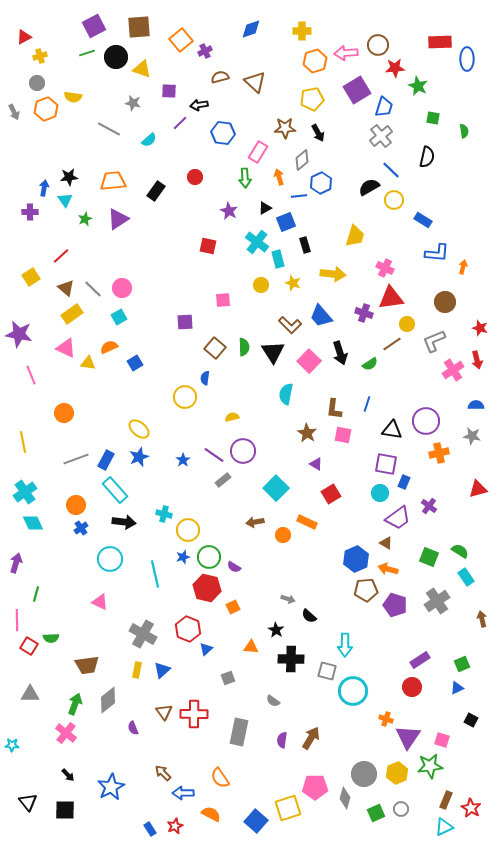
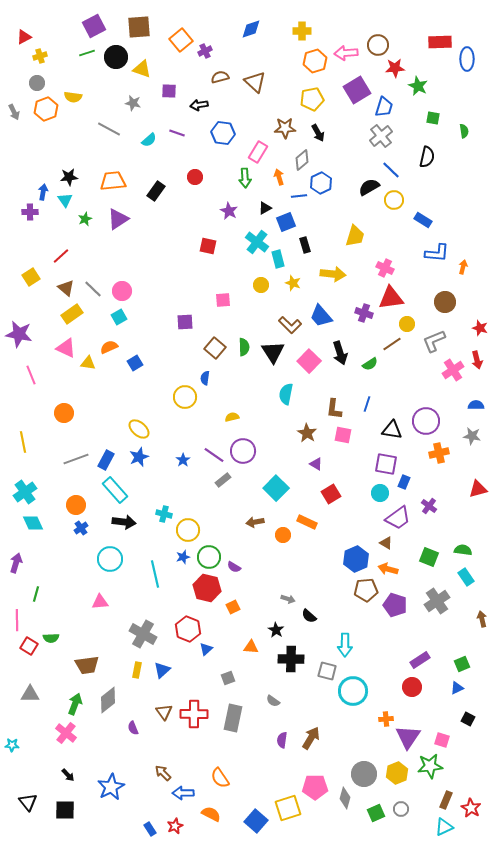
purple line at (180, 123): moved 3 px left, 10 px down; rotated 63 degrees clockwise
blue arrow at (44, 188): moved 1 px left, 4 px down
pink circle at (122, 288): moved 3 px down
green semicircle at (460, 551): moved 3 px right, 1 px up; rotated 24 degrees counterclockwise
pink triangle at (100, 602): rotated 30 degrees counterclockwise
orange cross at (386, 719): rotated 24 degrees counterclockwise
black square at (471, 720): moved 3 px left, 1 px up
gray rectangle at (239, 732): moved 6 px left, 14 px up
